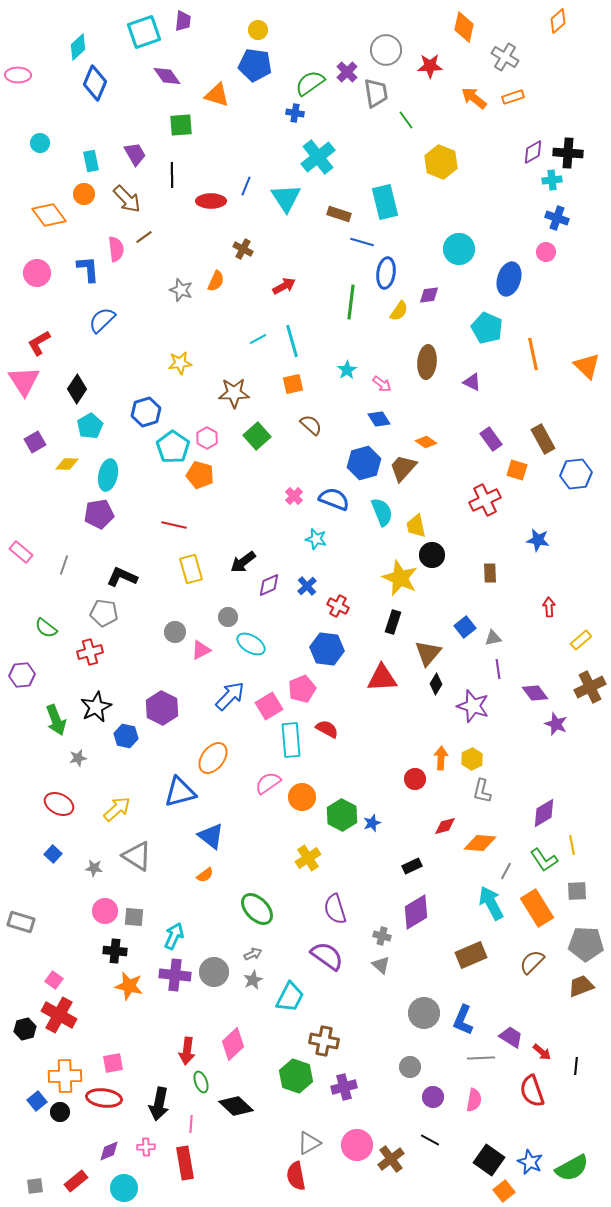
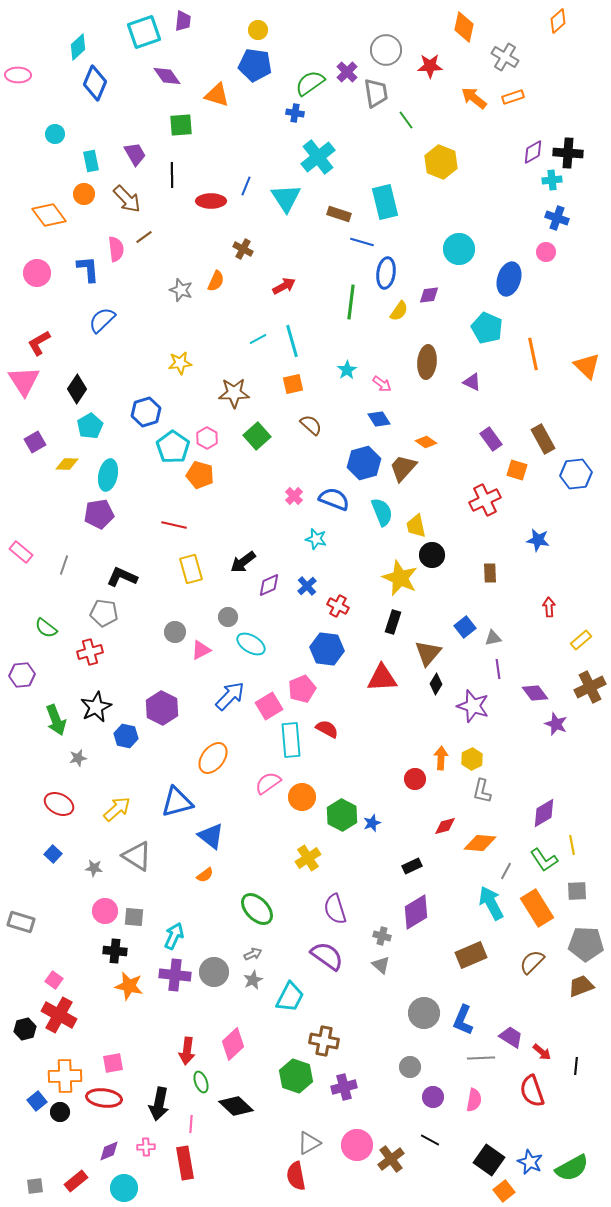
cyan circle at (40, 143): moved 15 px right, 9 px up
blue triangle at (180, 792): moved 3 px left, 10 px down
